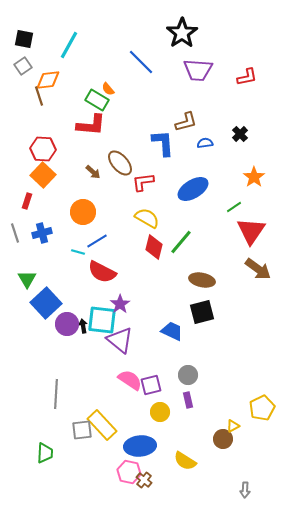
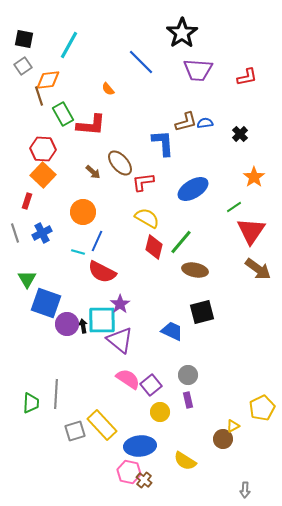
green rectangle at (97, 100): moved 34 px left, 14 px down; rotated 30 degrees clockwise
blue semicircle at (205, 143): moved 20 px up
blue cross at (42, 233): rotated 12 degrees counterclockwise
blue line at (97, 241): rotated 35 degrees counterclockwise
brown ellipse at (202, 280): moved 7 px left, 10 px up
blue square at (46, 303): rotated 28 degrees counterclockwise
cyan square at (102, 320): rotated 8 degrees counterclockwise
pink semicircle at (130, 380): moved 2 px left, 1 px up
purple square at (151, 385): rotated 25 degrees counterclockwise
gray square at (82, 430): moved 7 px left, 1 px down; rotated 10 degrees counterclockwise
green trapezoid at (45, 453): moved 14 px left, 50 px up
